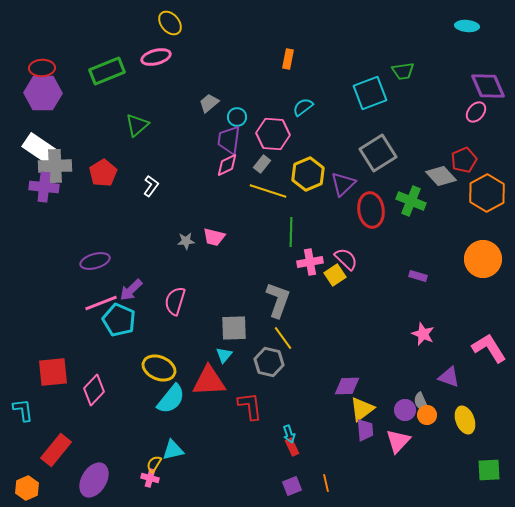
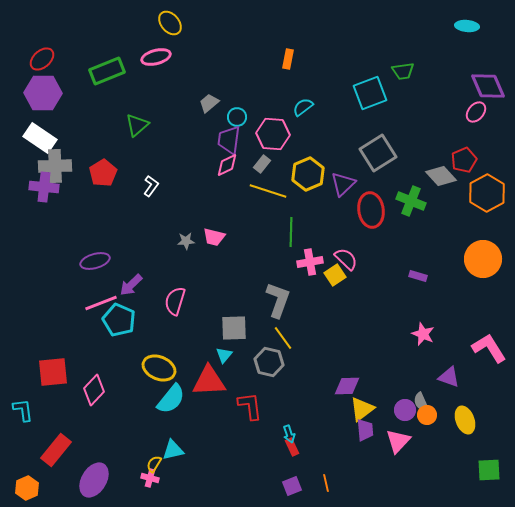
red ellipse at (42, 68): moved 9 px up; rotated 40 degrees counterclockwise
white rectangle at (39, 148): moved 1 px right, 10 px up
purple arrow at (131, 290): moved 5 px up
